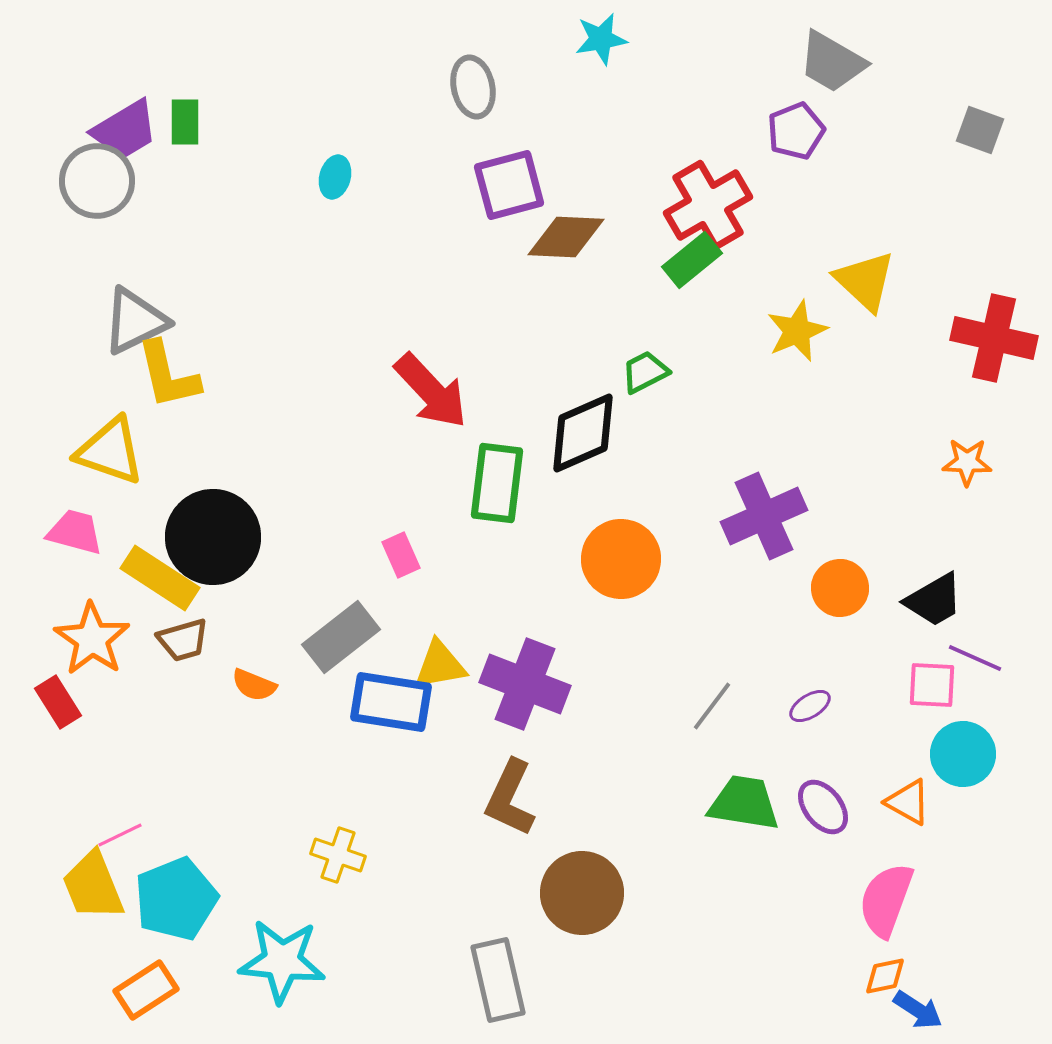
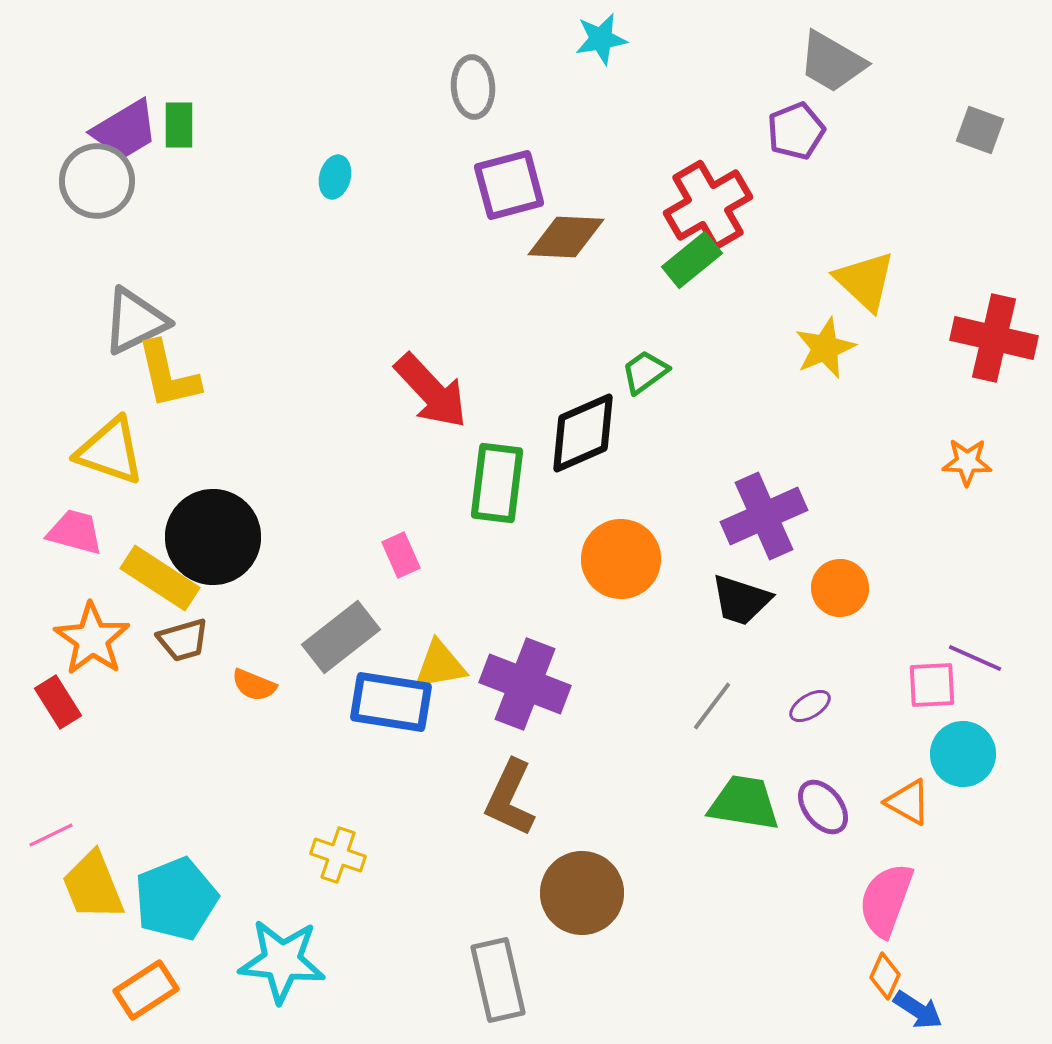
gray ellipse at (473, 87): rotated 8 degrees clockwise
green rectangle at (185, 122): moved 6 px left, 3 px down
yellow star at (797, 331): moved 28 px right, 17 px down
green trapezoid at (645, 372): rotated 9 degrees counterclockwise
black trapezoid at (934, 600): moved 193 px left; rotated 48 degrees clockwise
pink square at (932, 685): rotated 6 degrees counterclockwise
pink line at (120, 835): moved 69 px left
orange diamond at (885, 976): rotated 54 degrees counterclockwise
